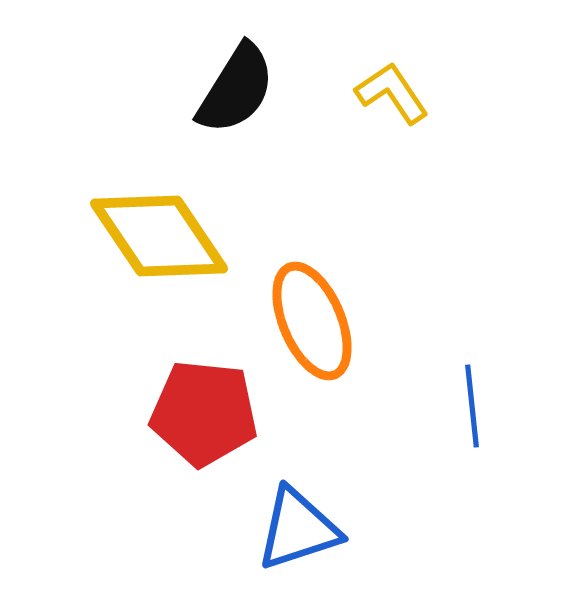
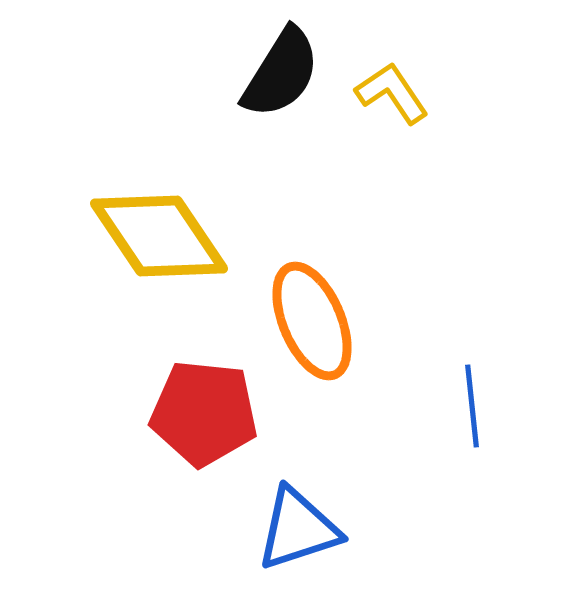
black semicircle: moved 45 px right, 16 px up
